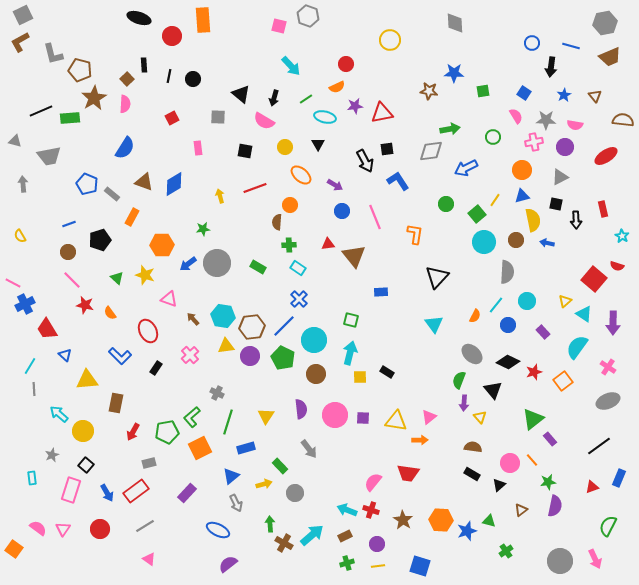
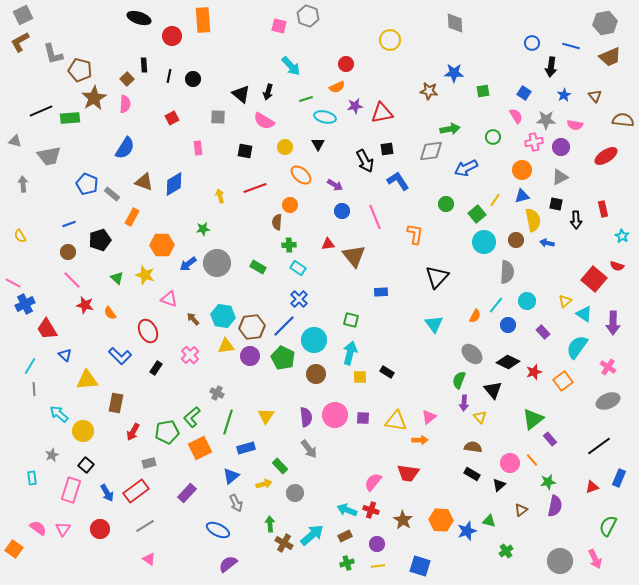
black arrow at (274, 98): moved 6 px left, 6 px up
green line at (306, 99): rotated 16 degrees clockwise
purple circle at (565, 147): moved 4 px left
purple semicircle at (301, 409): moved 5 px right, 8 px down
